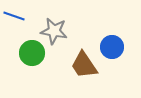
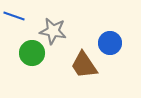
gray star: moved 1 px left
blue circle: moved 2 px left, 4 px up
